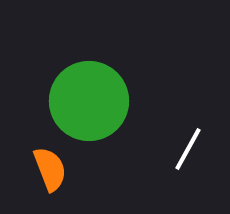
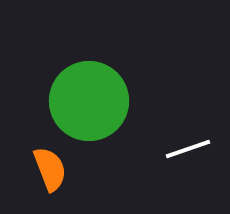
white line: rotated 42 degrees clockwise
